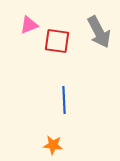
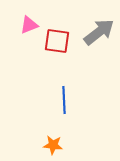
gray arrow: rotated 100 degrees counterclockwise
